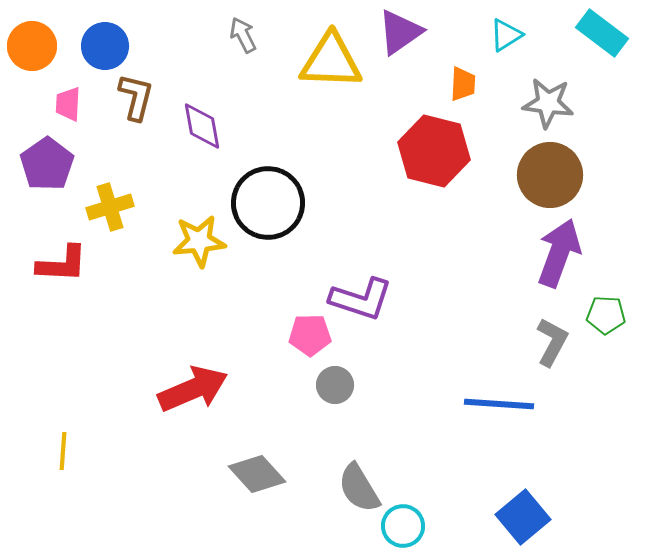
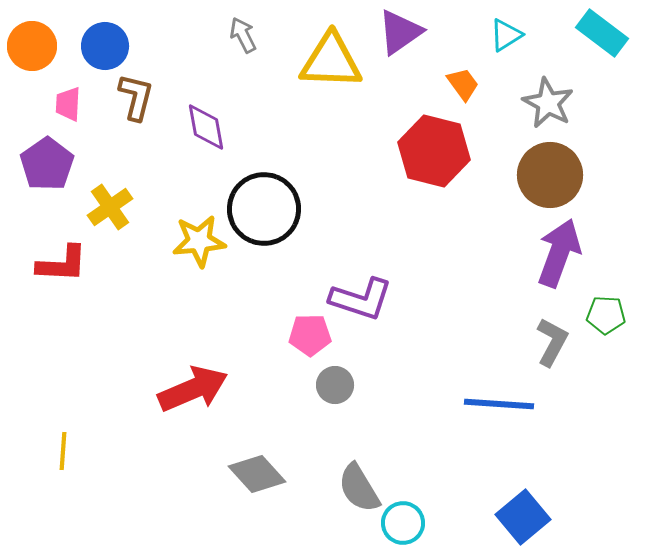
orange trapezoid: rotated 39 degrees counterclockwise
gray star: rotated 21 degrees clockwise
purple diamond: moved 4 px right, 1 px down
black circle: moved 4 px left, 6 px down
yellow cross: rotated 18 degrees counterclockwise
cyan circle: moved 3 px up
